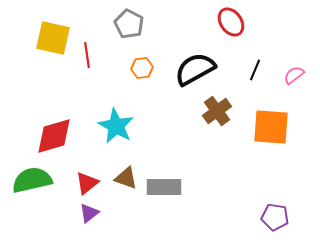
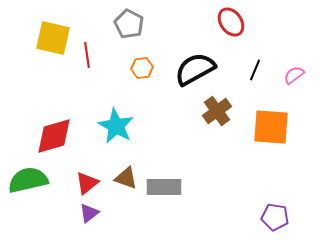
green semicircle: moved 4 px left
